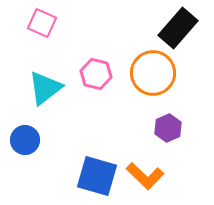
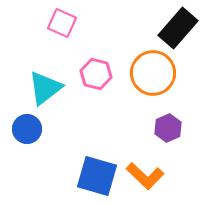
pink square: moved 20 px right
blue circle: moved 2 px right, 11 px up
